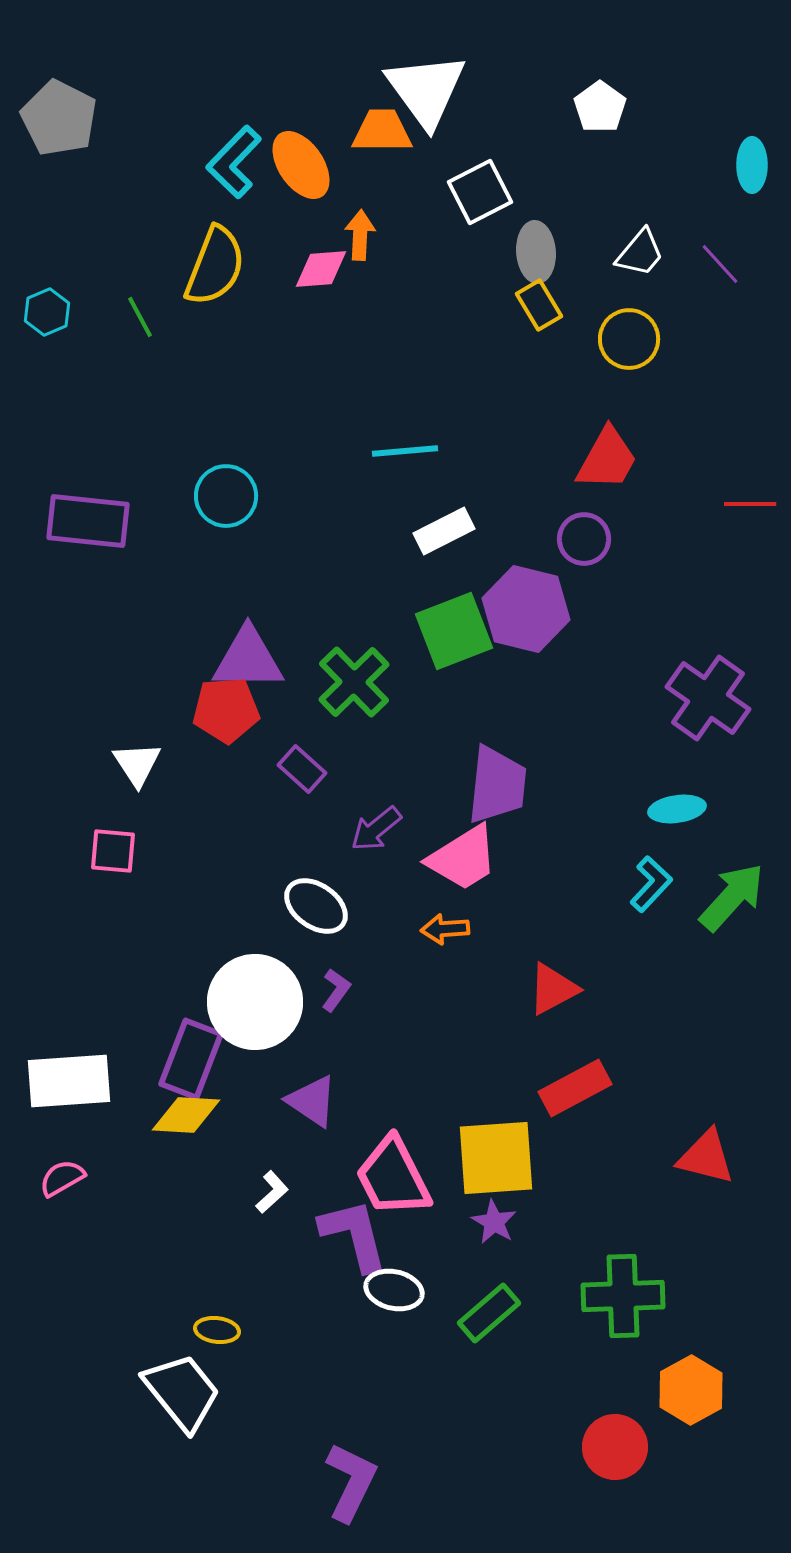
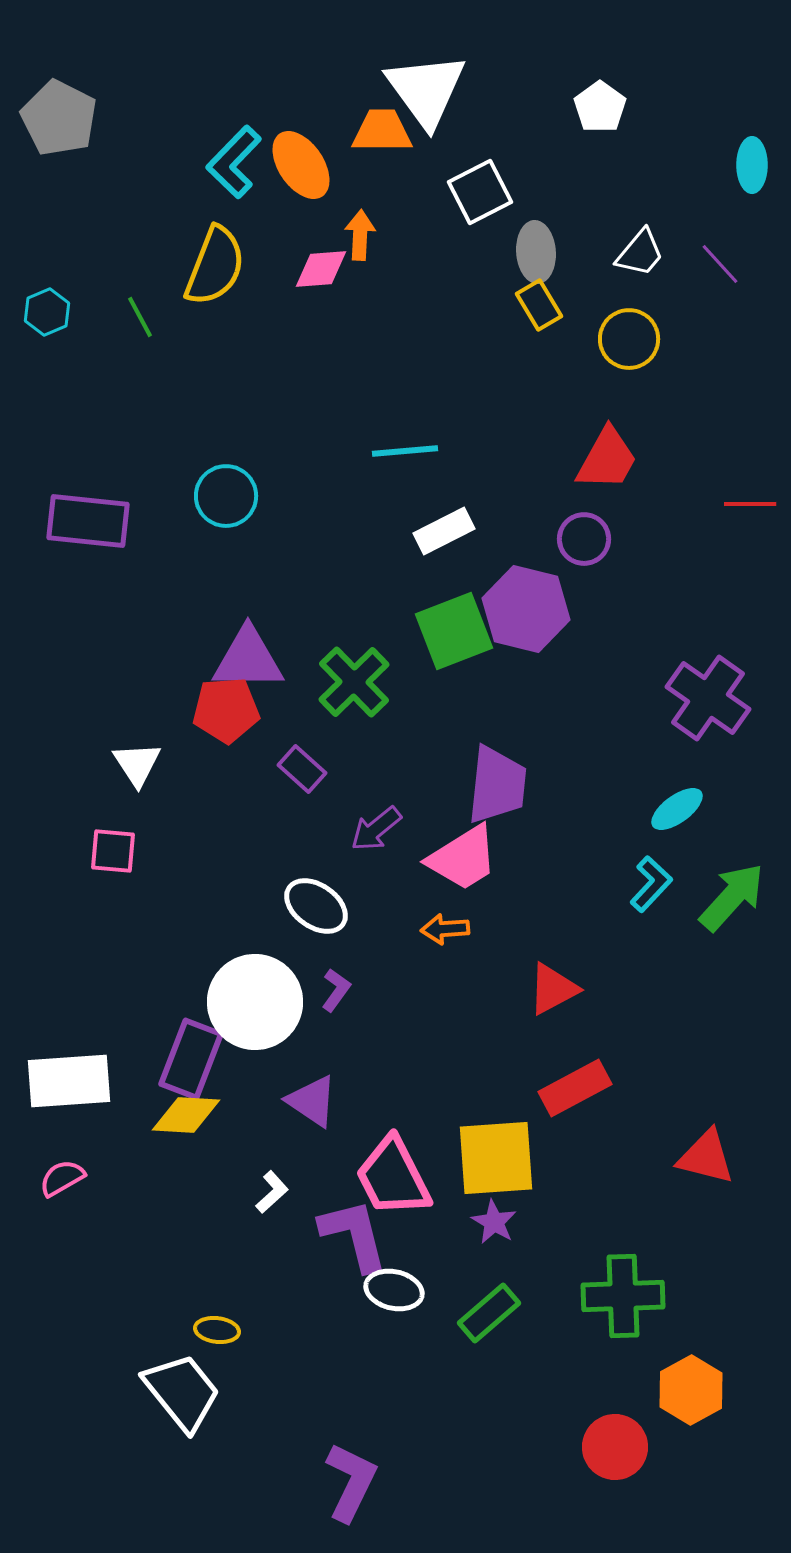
cyan ellipse at (677, 809): rotated 28 degrees counterclockwise
